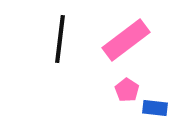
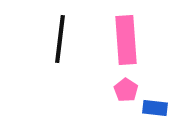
pink rectangle: rotated 57 degrees counterclockwise
pink pentagon: moved 1 px left
